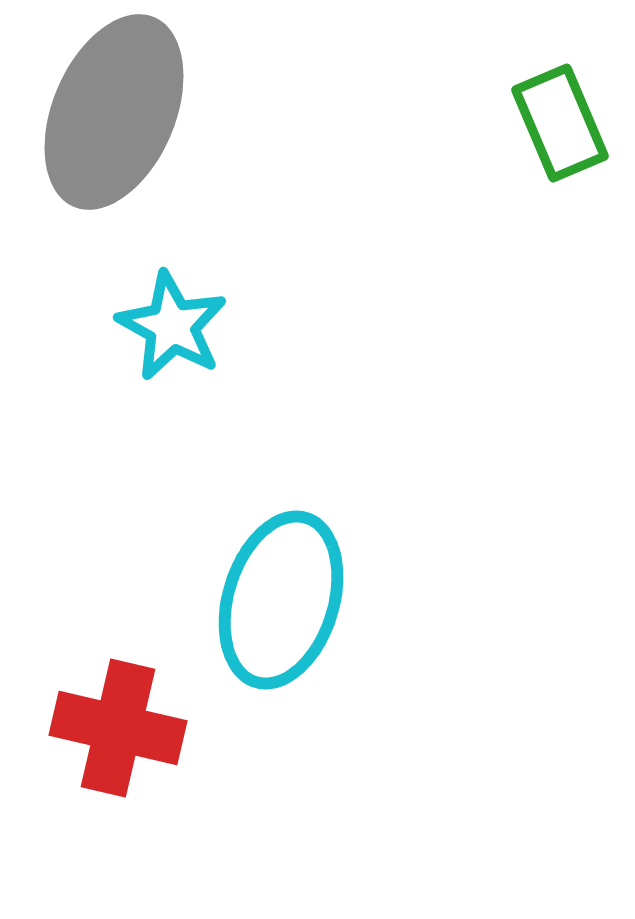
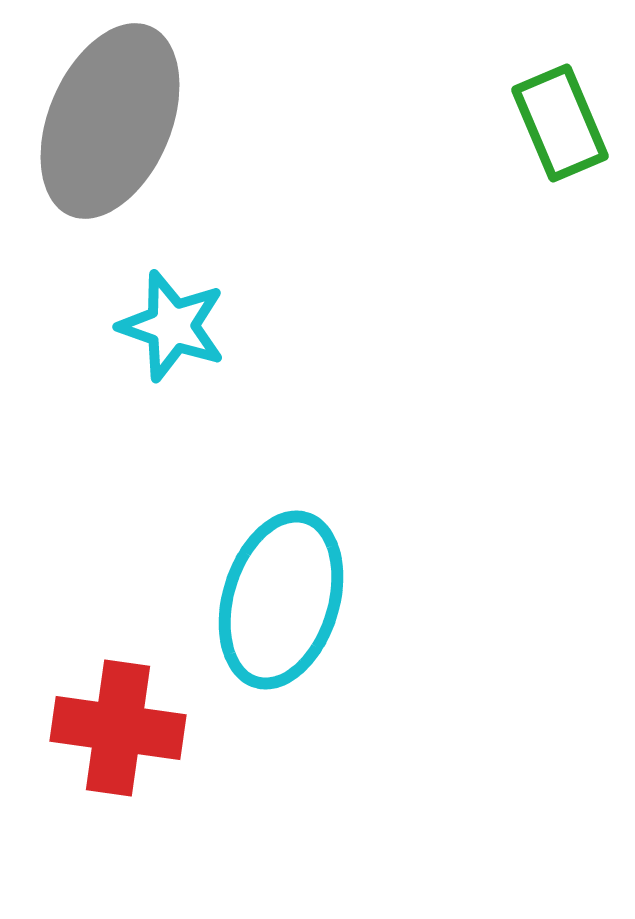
gray ellipse: moved 4 px left, 9 px down
cyan star: rotated 10 degrees counterclockwise
red cross: rotated 5 degrees counterclockwise
